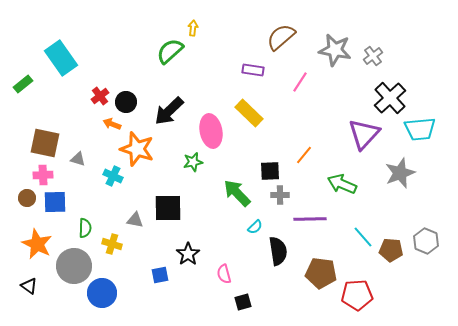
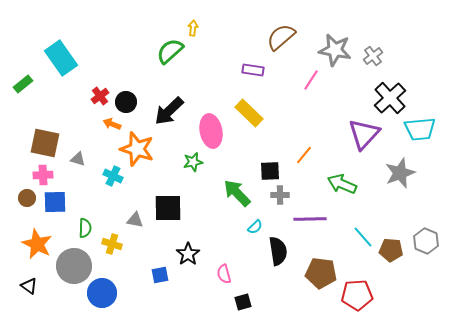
pink line at (300, 82): moved 11 px right, 2 px up
